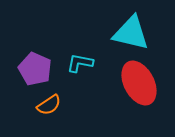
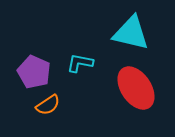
purple pentagon: moved 1 px left, 3 px down
red ellipse: moved 3 px left, 5 px down; rotated 6 degrees counterclockwise
orange semicircle: moved 1 px left
